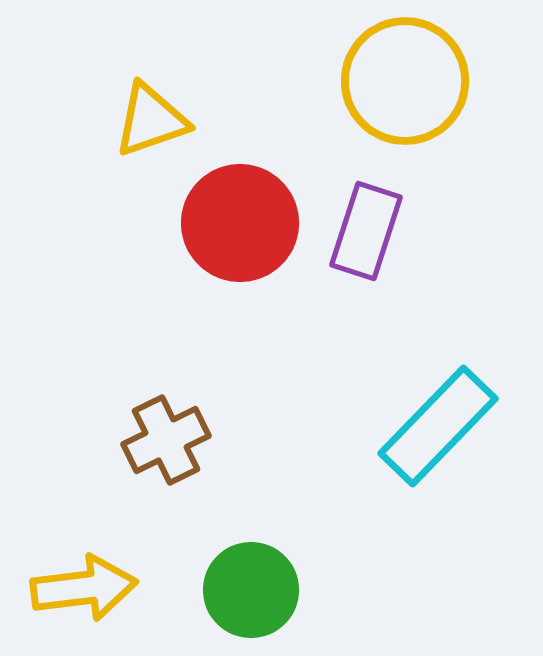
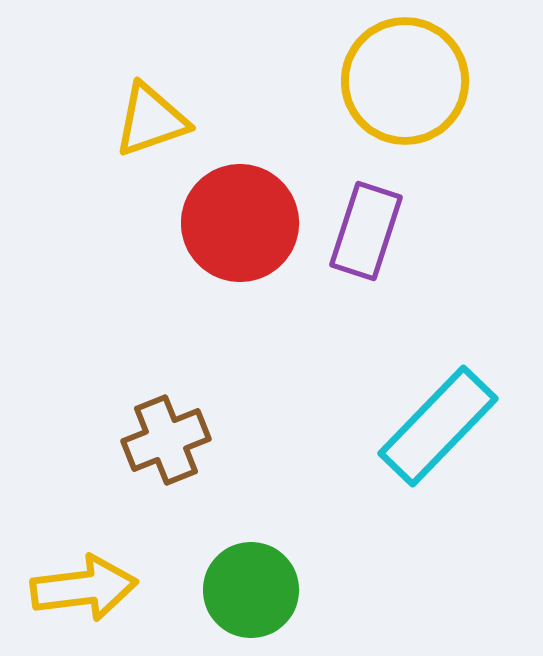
brown cross: rotated 4 degrees clockwise
